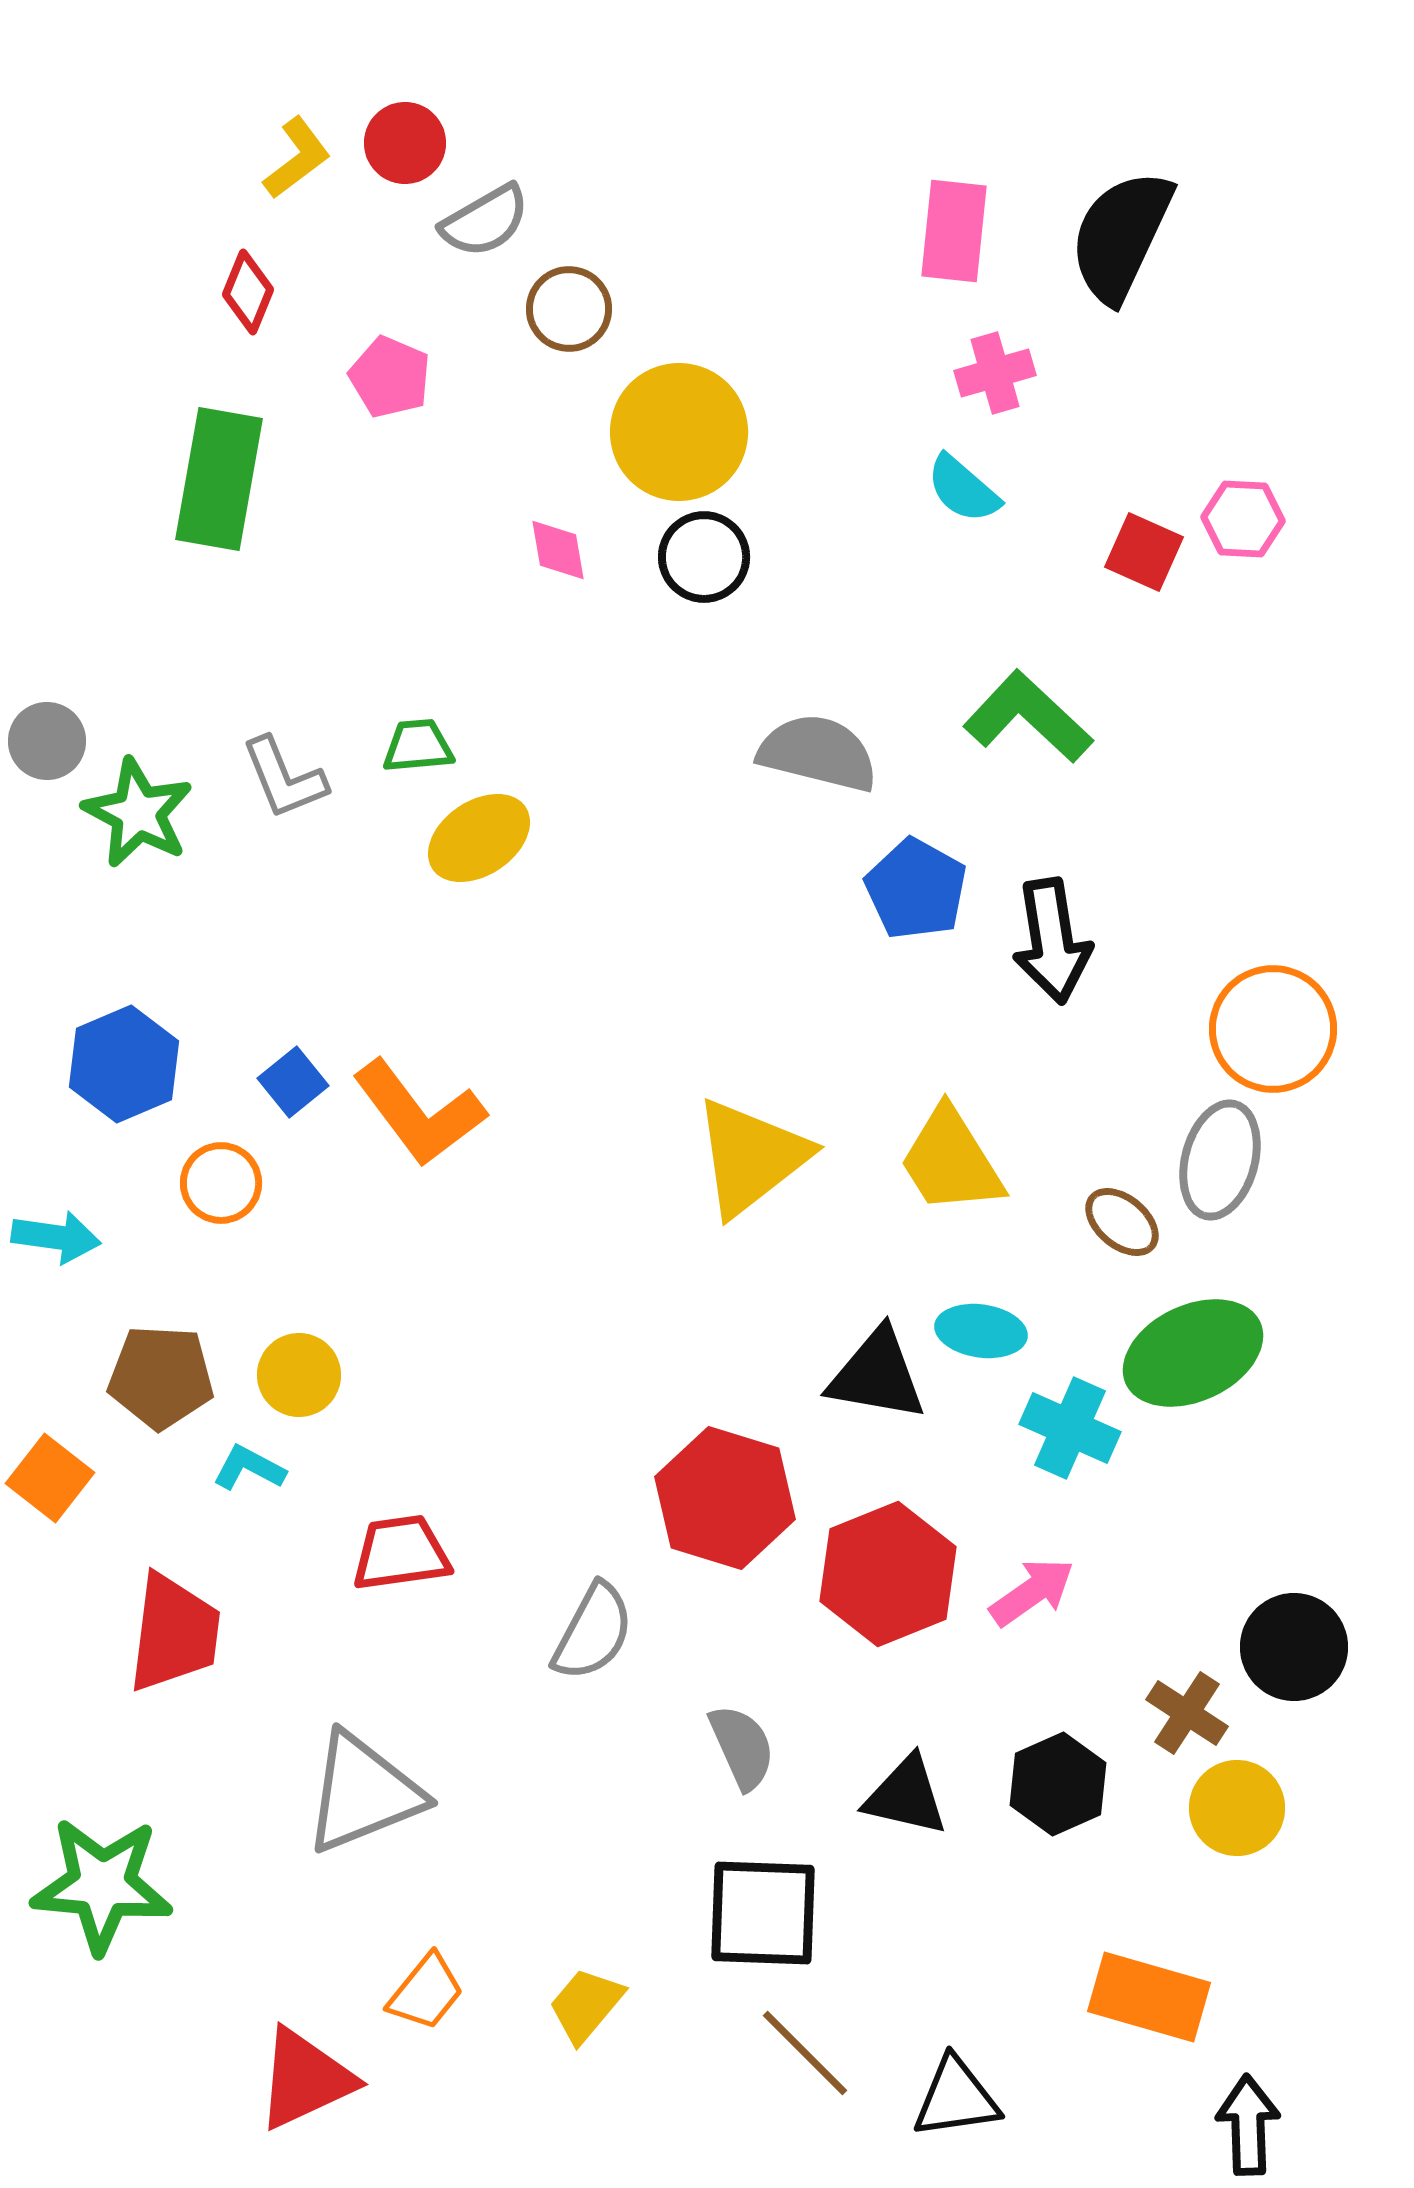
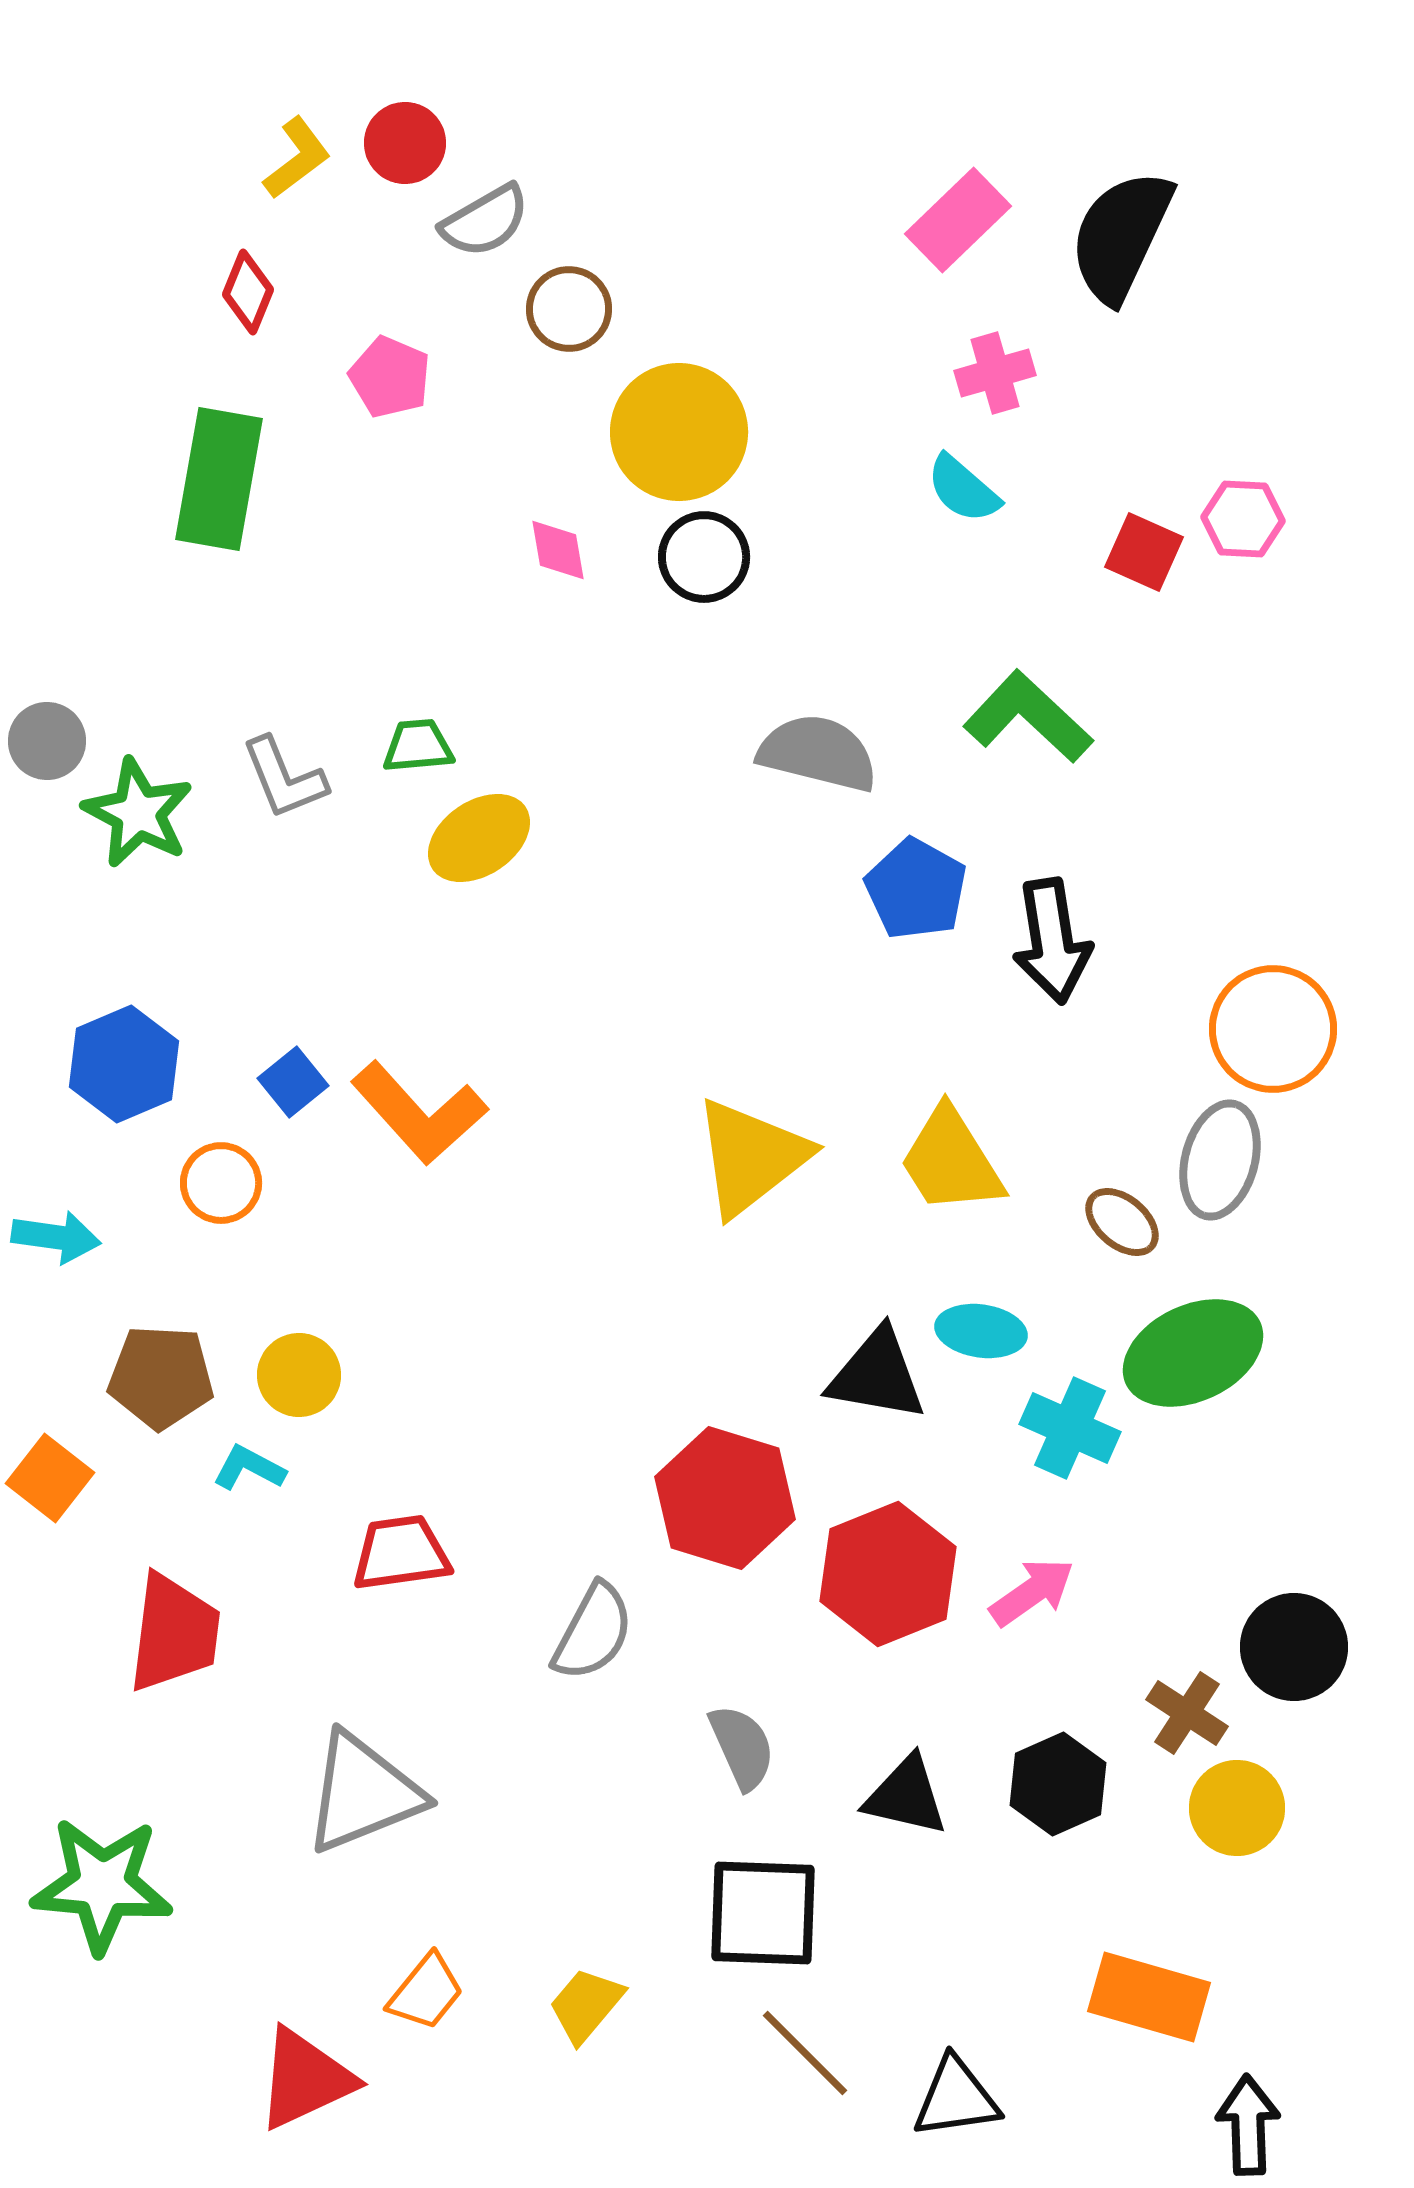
pink rectangle at (954, 231): moved 4 px right, 11 px up; rotated 40 degrees clockwise
orange L-shape at (419, 1113): rotated 5 degrees counterclockwise
